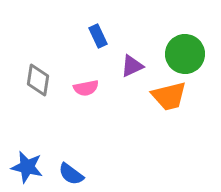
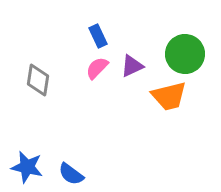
pink semicircle: moved 11 px right, 20 px up; rotated 145 degrees clockwise
